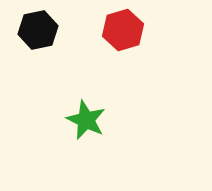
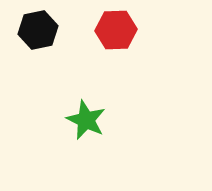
red hexagon: moved 7 px left; rotated 15 degrees clockwise
